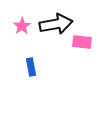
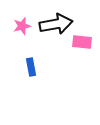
pink star: rotated 18 degrees clockwise
